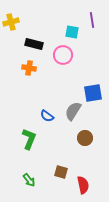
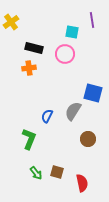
yellow cross: rotated 21 degrees counterclockwise
black rectangle: moved 4 px down
pink circle: moved 2 px right, 1 px up
orange cross: rotated 16 degrees counterclockwise
blue square: rotated 24 degrees clockwise
blue semicircle: rotated 80 degrees clockwise
brown circle: moved 3 px right, 1 px down
brown square: moved 4 px left
green arrow: moved 7 px right, 7 px up
red semicircle: moved 1 px left, 2 px up
